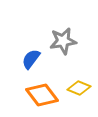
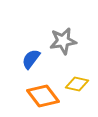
yellow diamond: moved 2 px left, 4 px up; rotated 10 degrees counterclockwise
orange diamond: moved 1 px right, 1 px down
